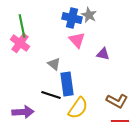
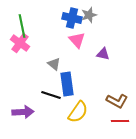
gray star: rotated 28 degrees clockwise
yellow semicircle: moved 4 px down
